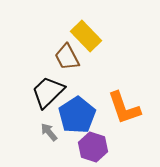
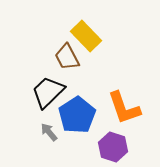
purple hexagon: moved 20 px right
